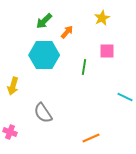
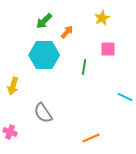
pink square: moved 1 px right, 2 px up
